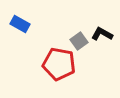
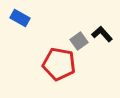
blue rectangle: moved 6 px up
black L-shape: rotated 20 degrees clockwise
